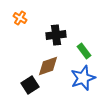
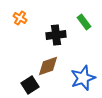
green rectangle: moved 29 px up
